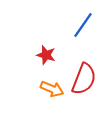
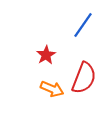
red star: rotated 24 degrees clockwise
red semicircle: moved 1 px up
